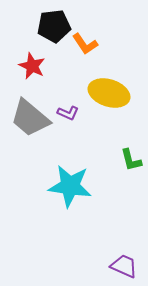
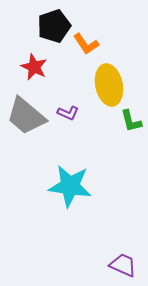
black pentagon: rotated 12 degrees counterclockwise
orange L-shape: moved 1 px right
red star: moved 2 px right, 1 px down
yellow ellipse: moved 8 px up; rotated 60 degrees clockwise
gray trapezoid: moved 4 px left, 2 px up
green L-shape: moved 39 px up
purple trapezoid: moved 1 px left, 1 px up
